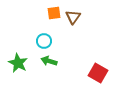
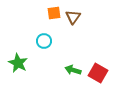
green arrow: moved 24 px right, 9 px down
